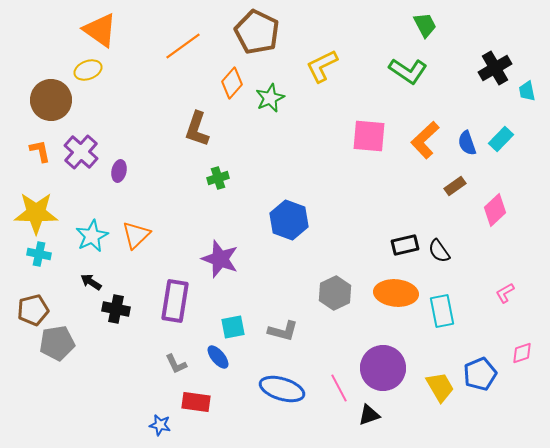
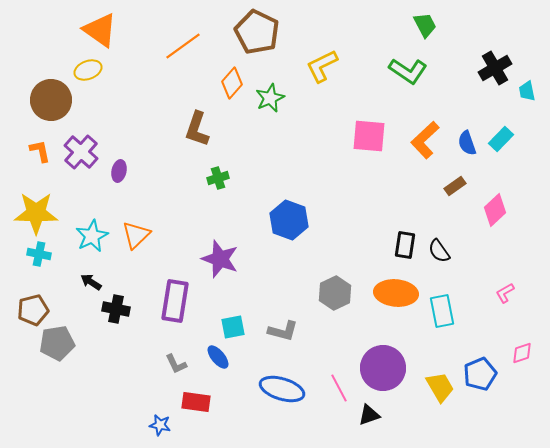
black rectangle at (405, 245): rotated 68 degrees counterclockwise
